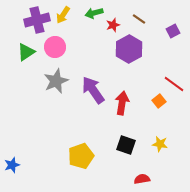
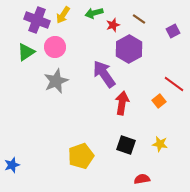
purple cross: rotated 35 degrees clockwise
purple arrow: moved 11 px right, 16 px up
